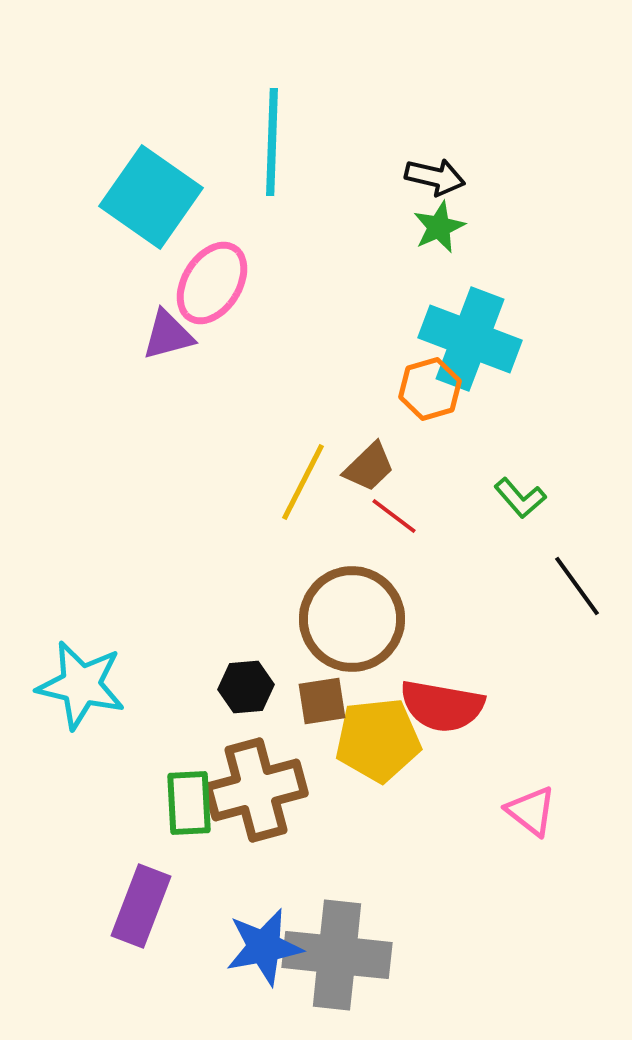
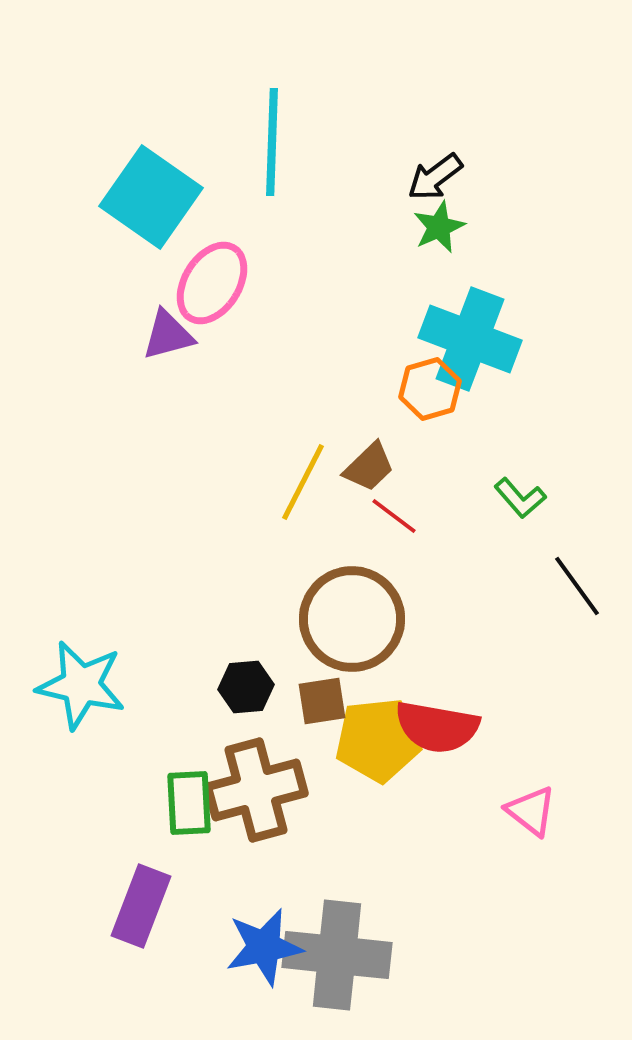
black arrow: rotated 130 degrees clockwise
red semicircle: moved 5 px left, 21 px down
